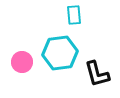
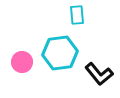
cyan rectangle: moved 3 px right
black L-shape: moved 2 px right; rotated 24 degrees counterclockwise
